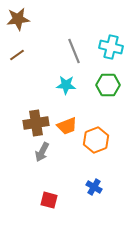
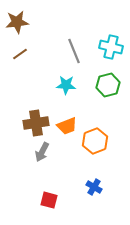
brown star: moved 1 px left, 3 px down
brown line: moved 3 px right, 1 px up
green hexagon: rotated 15 degrees counterclockwise
orange hexagon: moved 1 px left, 1 px down
